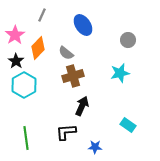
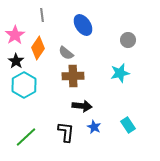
gray line: rotated 32 degrees counterclockwise
orange diamond: rotated 10 degrees counterclockwise
brown cross: rotated 15 degrees clockwise
black arrow: rotated 72 degrees clockwise
cyan rectangle: rotated 21 degrees clockwise
black L-shape: rotated 100 degrees clockwise
green line: moved 1 px up; rotated 55 degrees clockwise
blue star: moved 1 px left, 20 px up; rotated 24 degrees clockwise
